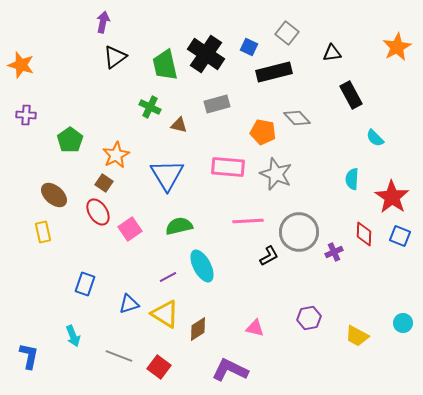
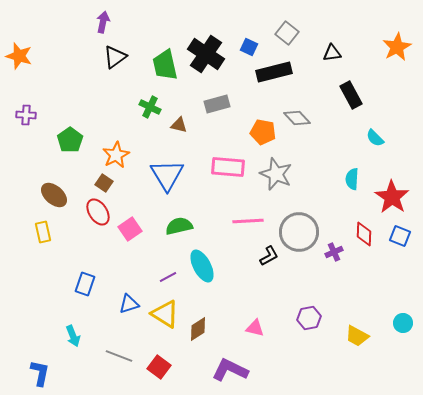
orange star at (21, 65): moved 2 px left, 9 px up
blue L-shape at (29, 356): moved 11 px right, 17 px down
